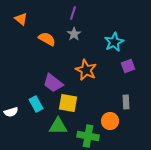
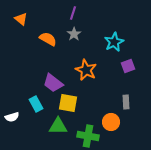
orange semicircle: moved 1 px right
white semicircle: moved 1 px right, 5 px down
orange circle: moved 1 px right, 1 px down
